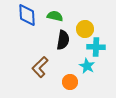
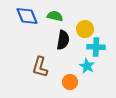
blue diamond: moved 1 px down; rotated 20 degrees counterclockwise
brown L-shape: rotated 30 degrees counterclockwise
